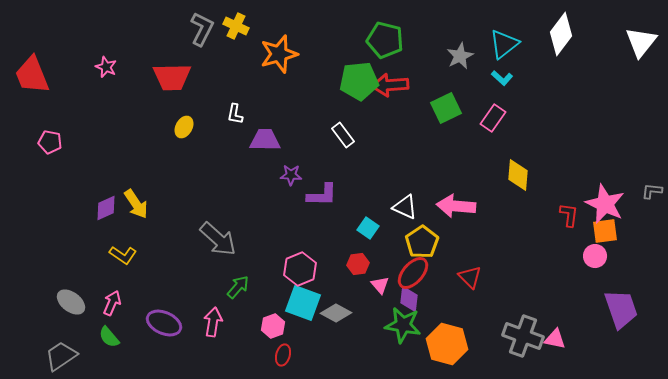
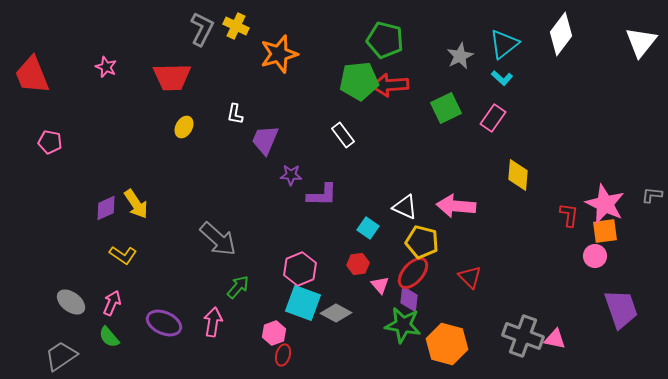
purple trapezoid at (265, 140): rotated 68 degrees counterclockwise
gray L-shape at (652, 191): moved 4 px down
yellow pentagon at (422, 242): rotated 24 degrees counterclockwise
pink hexagon at (273, 326): moved 1 px right, 7 px down
